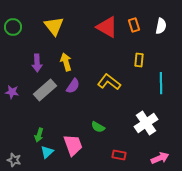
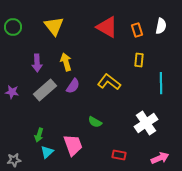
orange rectangle: moved 3 px right, 5 px down
green semicircle: moved 3 px left, 5 px up
gray star: rotated 24 degrees counterclockwise
